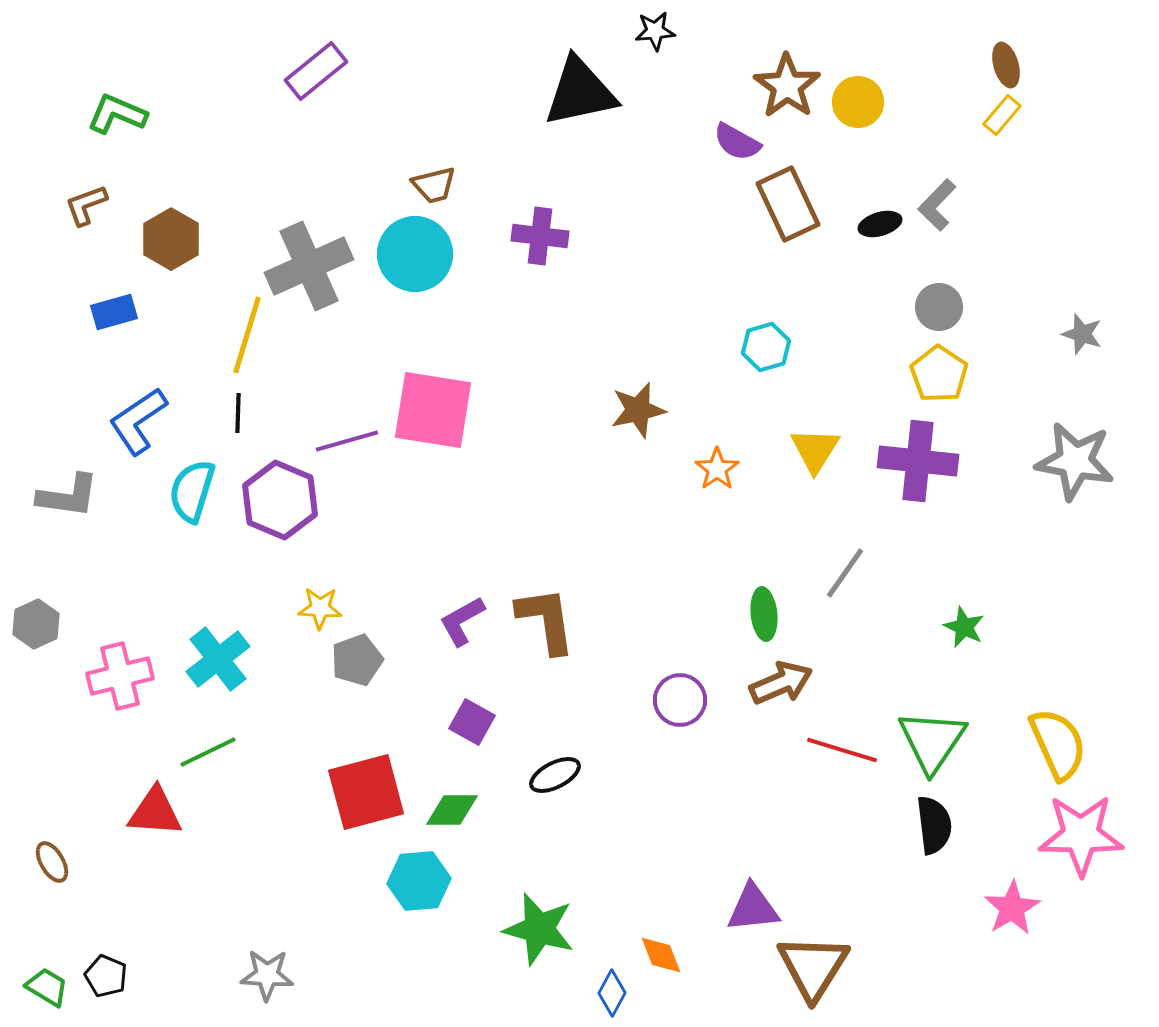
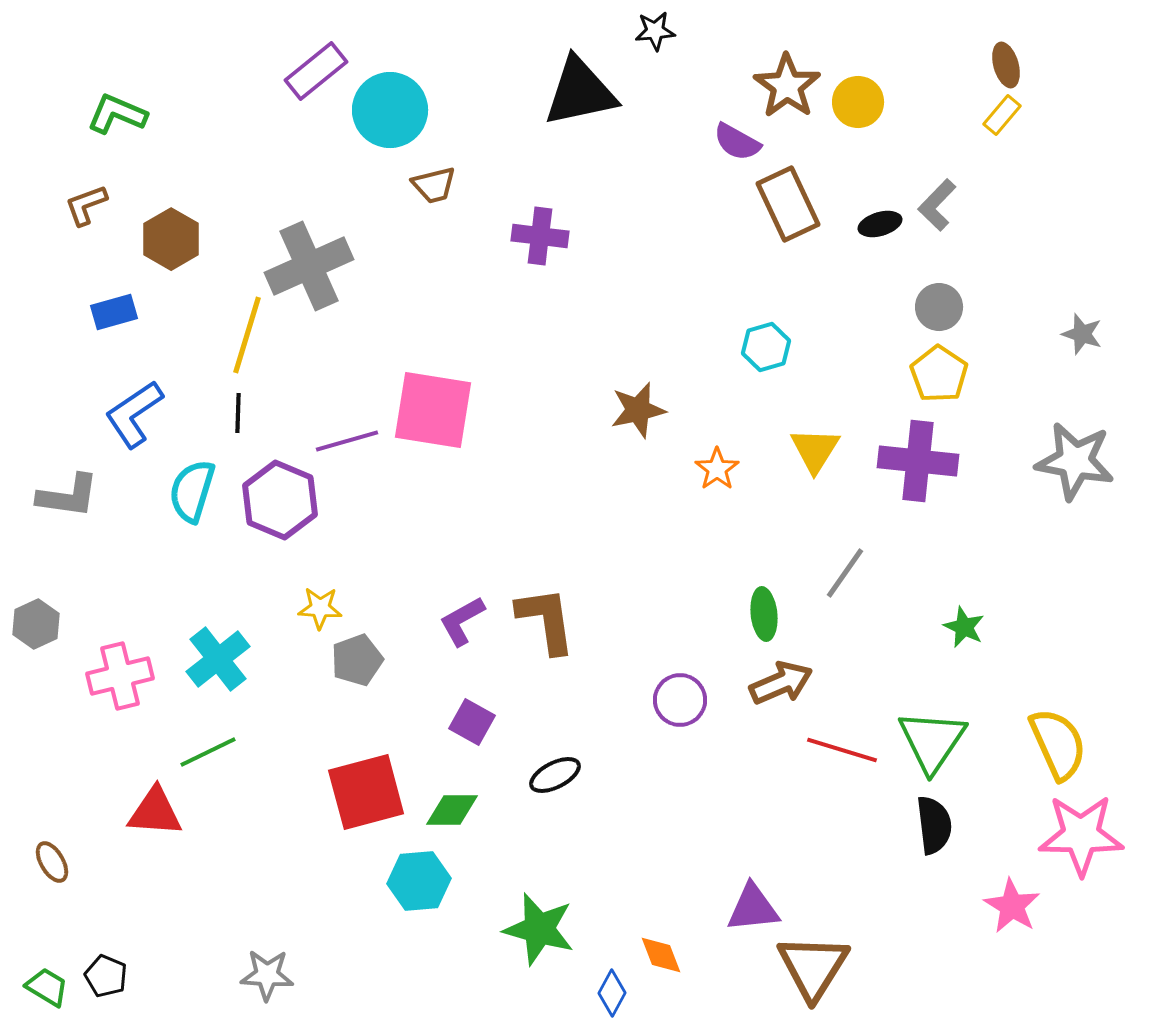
cyan circle at (415, 254): moved 25 px left, 144 px up
blue L-shape at (138, 421): moved 4 px left, 7 px up
pink star at (1012, 908): moved 2 px up; rotated 10 degrees counterclockwise
